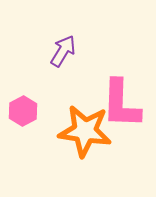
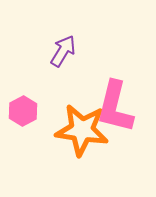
pink L-shape: moved 6 px left, 3 px down; rotated 12 degrees clockwise
orange star: moved 3 px left, 1 px up
